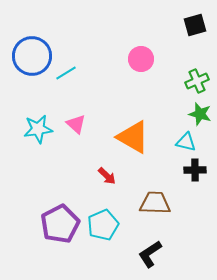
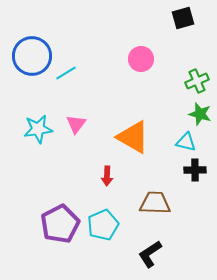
black square: moved 12 px left, 7 px up
pink triangle: rotated 25 degrees clockwise
red arrow: rotated 48 degrees clockwise
